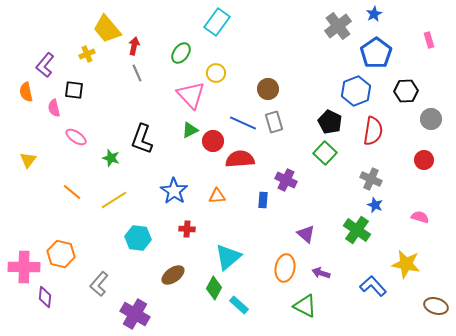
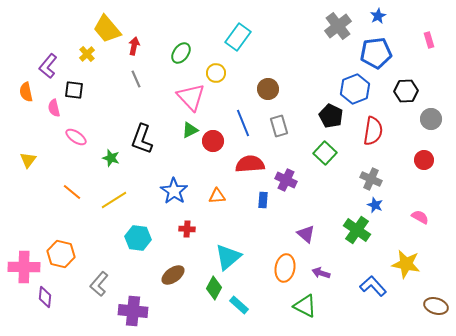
blue star at (374, 14): moved 4 px right, 2 px down
cyan rectangle at (217, 22): moved 21 px right, 15 px down
blue pentagon at (376, 53): rotated 28 degrees clockwise
yellow cross at (87, 54): rotated 21 degrees counterclockwise
purple L-shape at (45, 65): moved 3 px right, 1 px down
gray line at (137, 73): moved 1 px left, 6 px down
blue hexagon at (356, 91): moved 1 px left, 2 px up
pink triangle at (191, 95): moved 2 px down
gray rectangle at (274, 122): moved 5 px right, 4 px down
black pentagon at (330, 122): moved 1 px right, 6 px up
blue line at (243, 123): rotated 44 degrees clockwise
red semicircle at (240, 159): moved 10 px right, 5 px down
pink semicircle at (420, 217): rotated 12 degrees clockwise
purple cross at (135, 314): moved 2 px left, 3 px up; rotated 24 degrees counterclockwise
